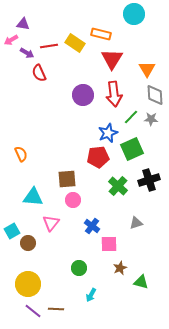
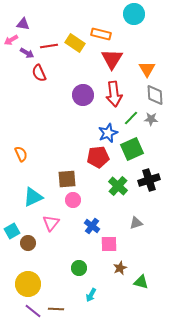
green line: moved 1 px down
cyan triangle: rotated 30 degrees counterclockwise
